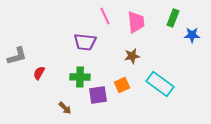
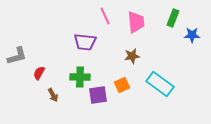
brown arrow: moved 12 px left, 13 px up; rotated 16 degrees clockwise
